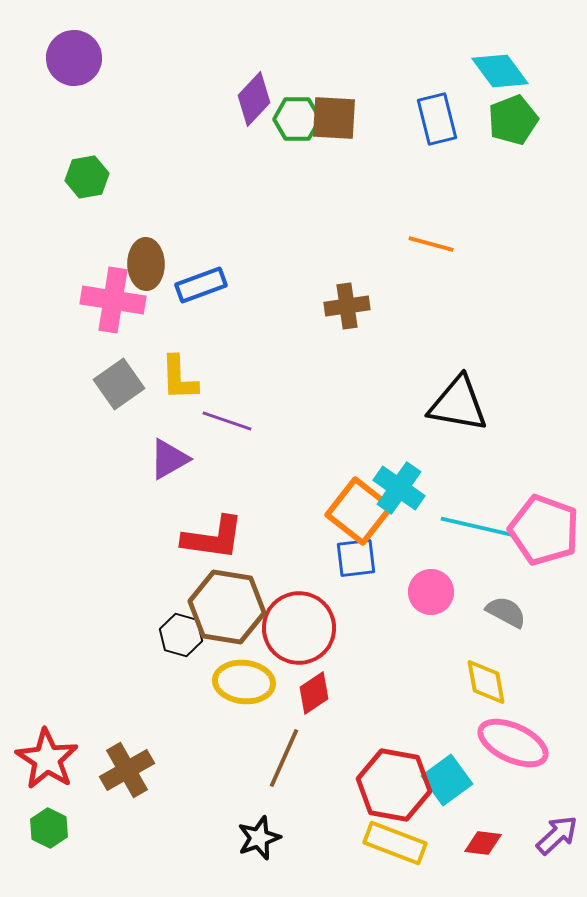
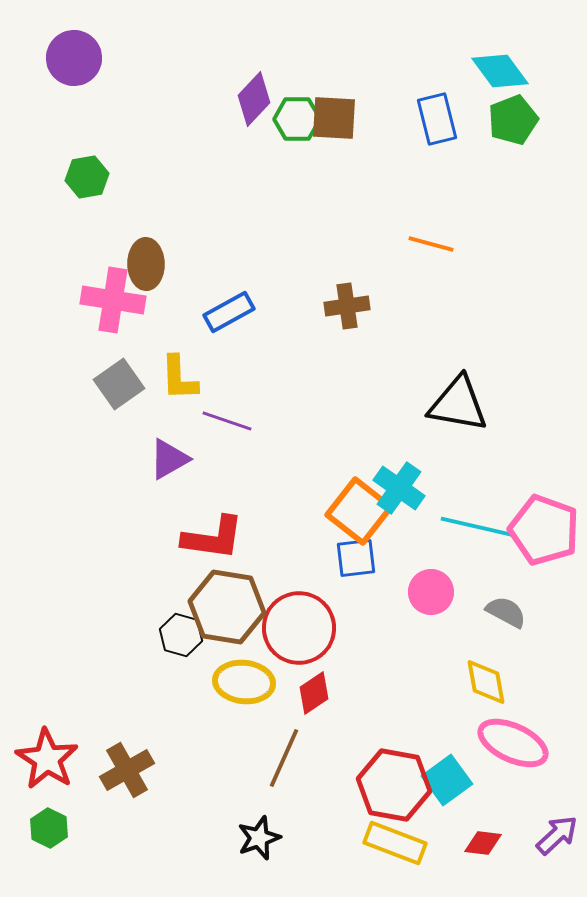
blue rectangle at (201, 285): moved 28 px right, 27 px down; rotated 9 degrees counterclockwise
